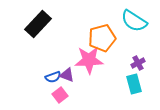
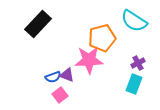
cyan rectangle: rotated 36 degrees clockwise
